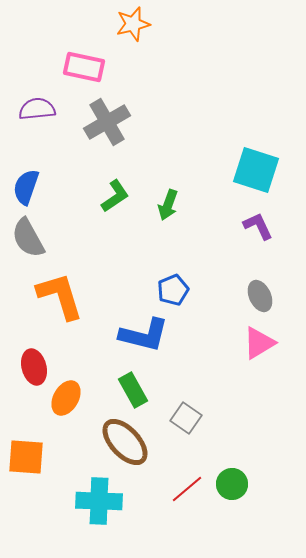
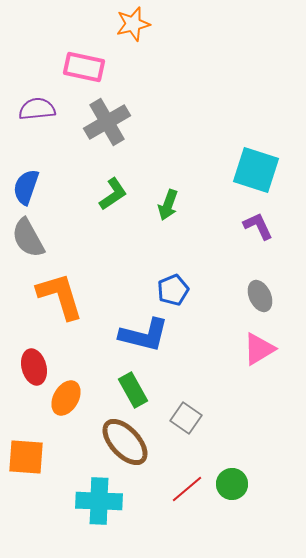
green L-shape: moved 2 px left, 2 px up
pink triangle: moved 6 px down
